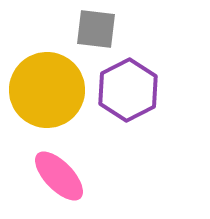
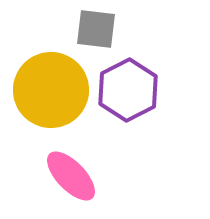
yellow circle: moved 4 px right
pink ellipse: moved 12 px right
